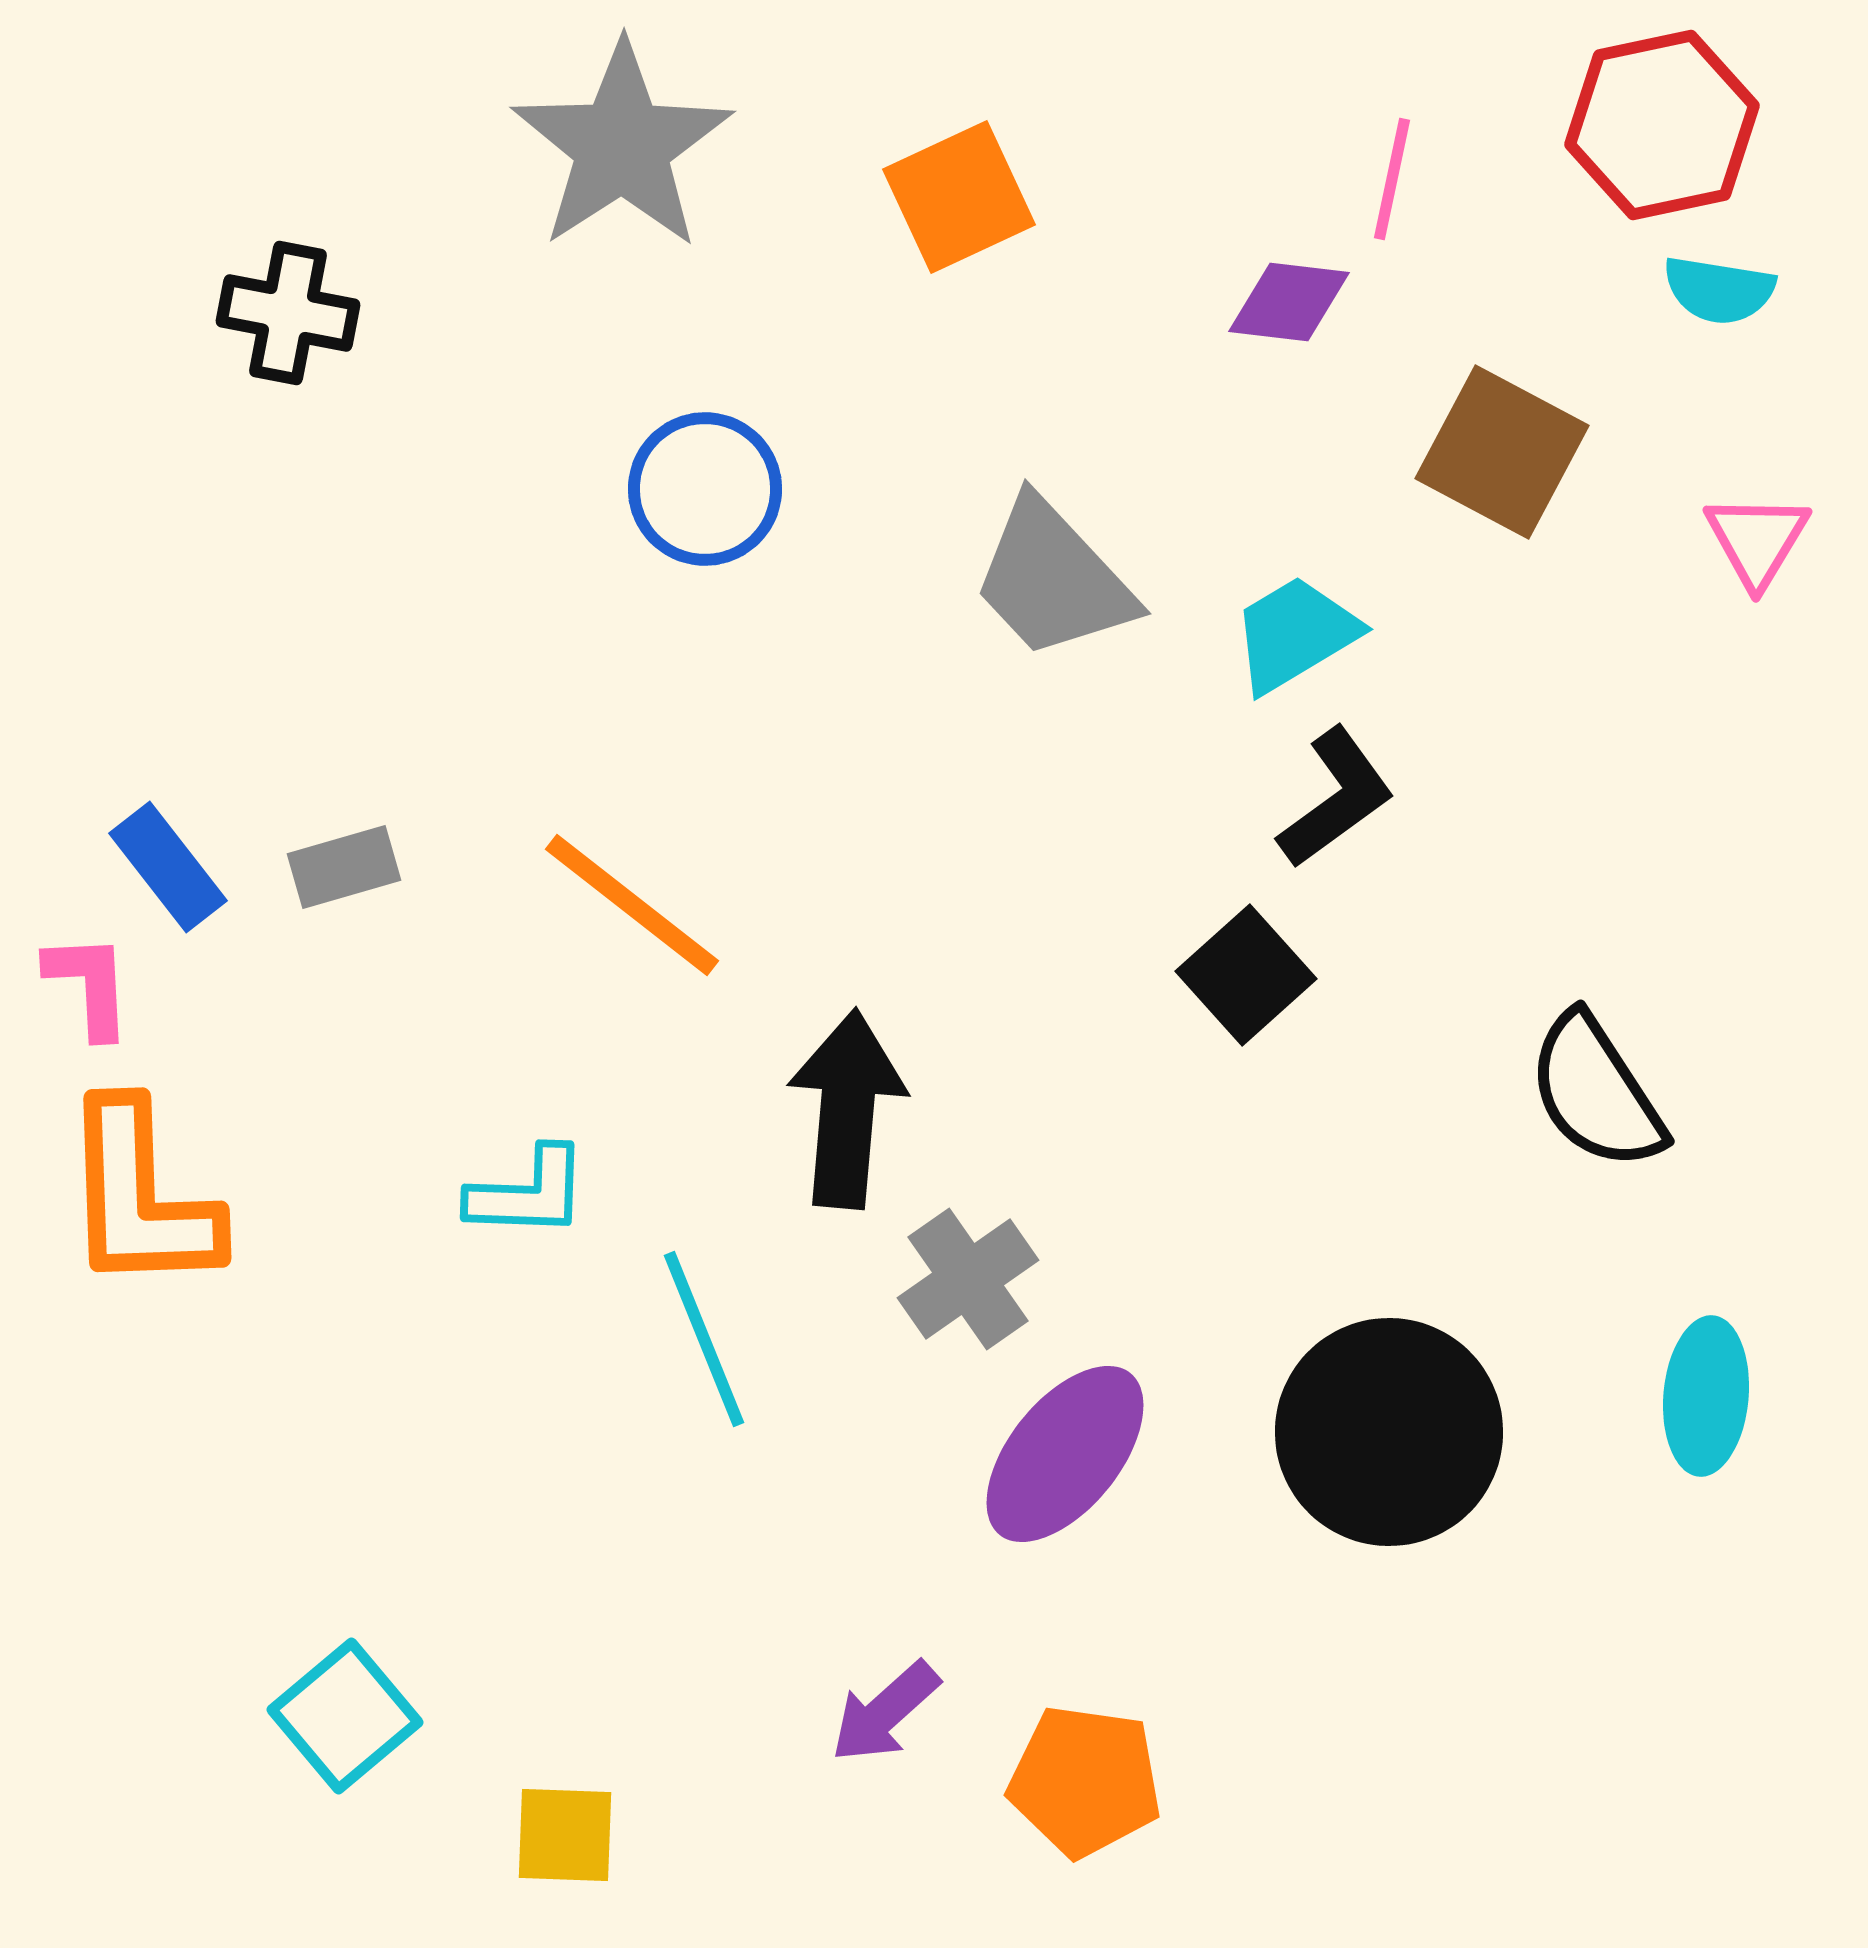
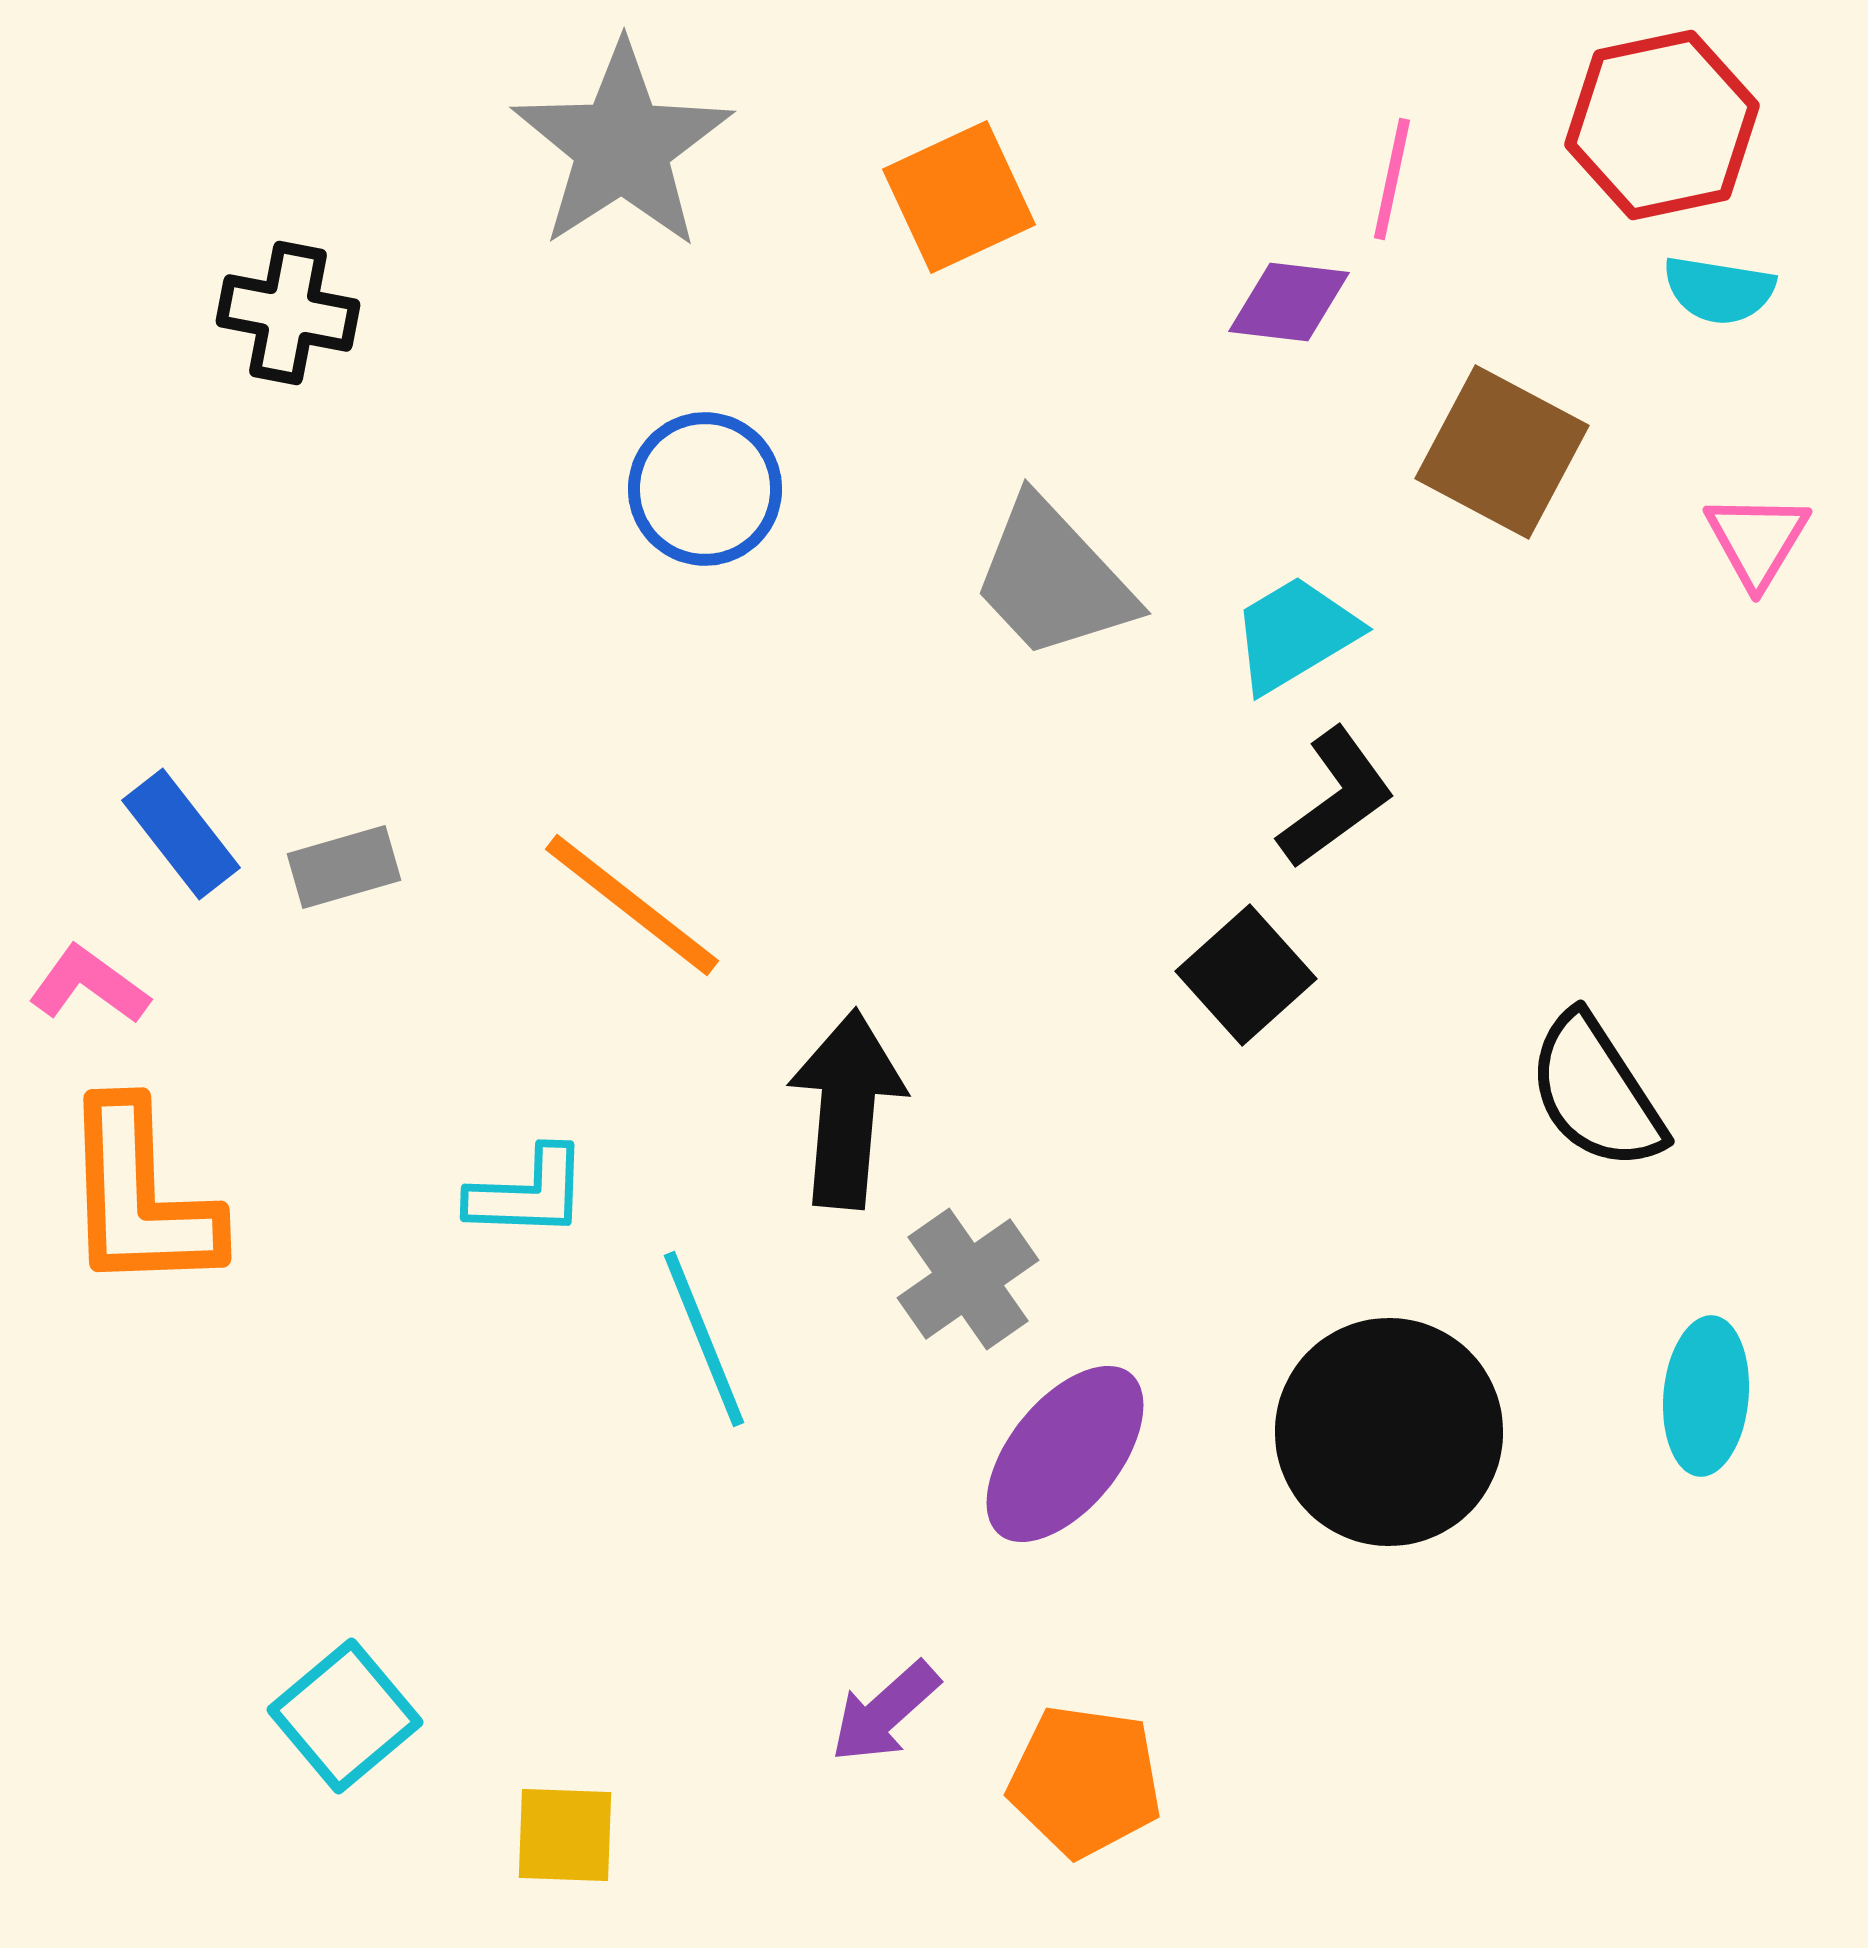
blue rectangle: moved 13 px right, 33 px up
pink L-shape: rotated 51 degrees counterclockwise
